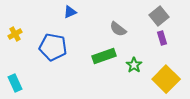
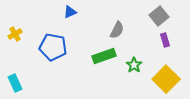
gray semicircle: moved 1 px left, 1 px down; rotated 102 degrees counterclockwise
purple rectangle: moved 3 px right, 2 px down
